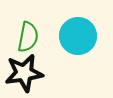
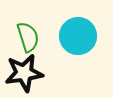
green semicircle: rotated 28 degrees counterclockwise
